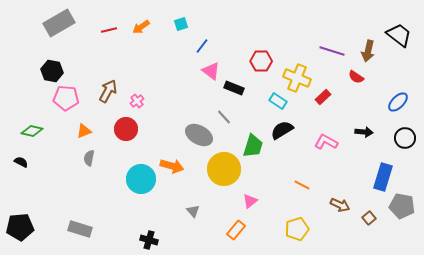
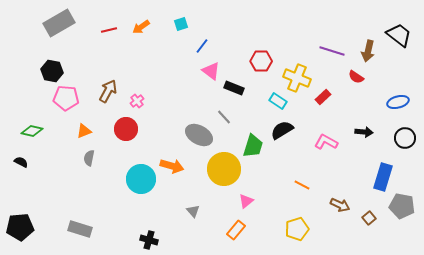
blue ellipse at (398, 102): rotated 30 degrees clockwise
pink triangle at (250, 201): moved 4 px left
